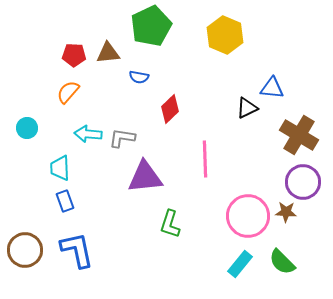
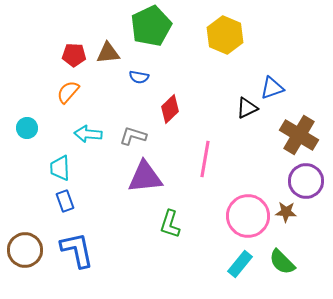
blue triangle: rotated 25 degrees counterclockwise
gray L-shape: moved 11 px right, 2 px up; rotated 8 degrees clockwise
pink line: rotated 12 degrees clockwise
purple circle: moved 3 px right, 1 px up
